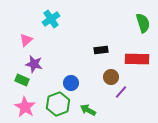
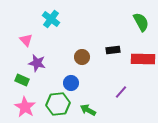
cyan cross: rotated 18 degrees counterclockwise
green semicircle: moved 2 px left, 1 px up; rotated 12 degrees counterclockwise
pink triangle: rotated 32 degrees counterclockwise
black rectangle: moved 12 px right
red rectangle: moved 6 px right
purple star: moved 3 px right, 1 px up
brown circle: moved 29 px left, 20 px up
green hexagon: rotated 15 degrees clockwise
